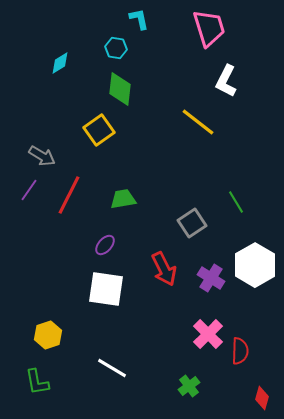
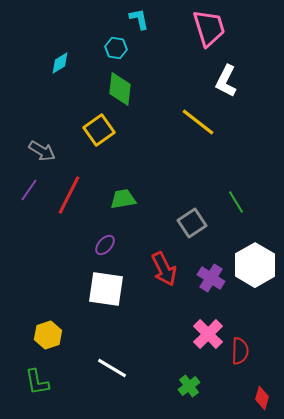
gray arrow: moved 5 px up
